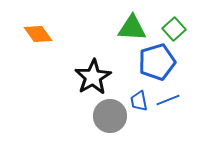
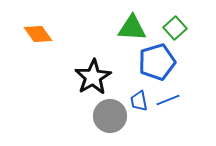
green square: moved 1 px right, 1 px up
